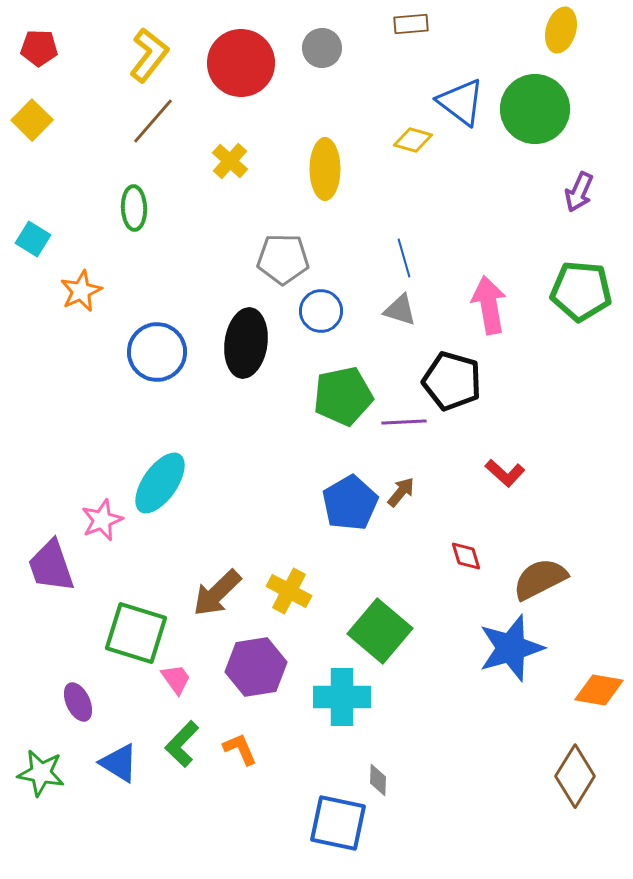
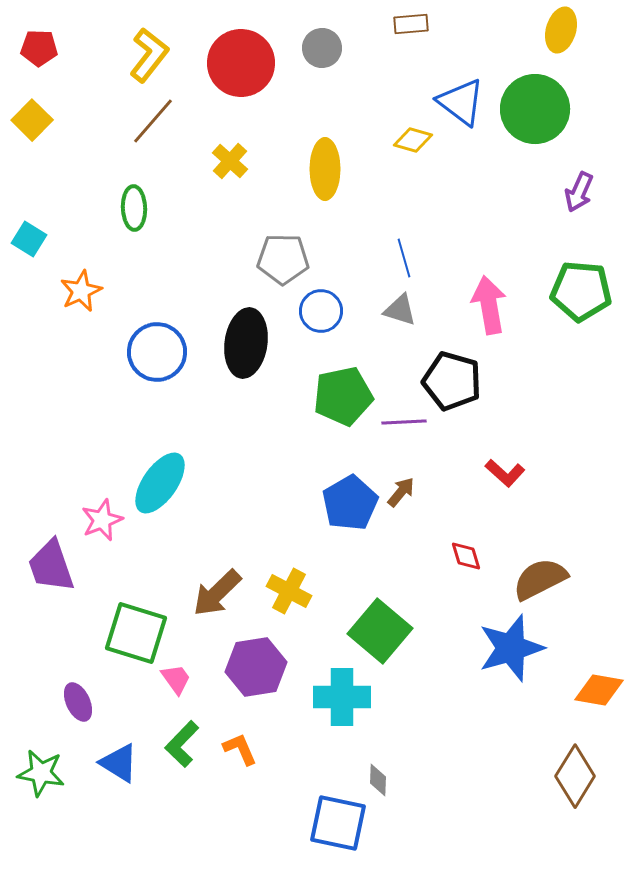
cyan square at (33, 239): moved 4 px left
